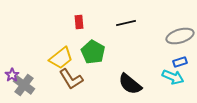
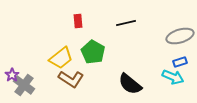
red rectangle: moved 1 px left, 1 px up
brown L-shape: rotated 25 degrees counterclockwise
